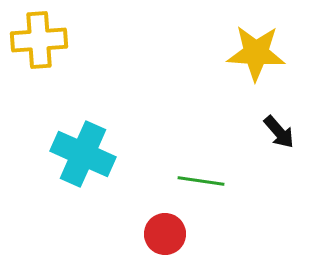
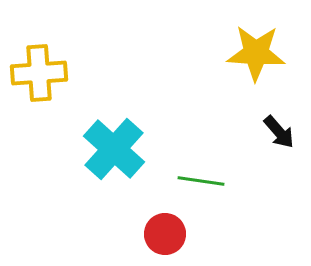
yellow cross: moved 33 px down
cyan cross: moved 31 px right, 5 px up; rotated 18 degrees clockwise
